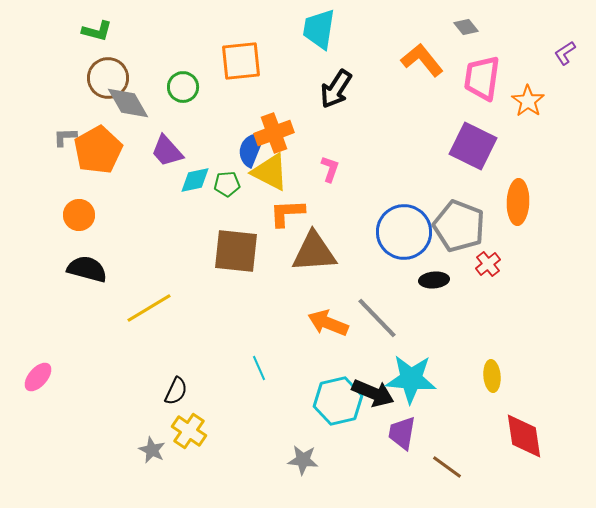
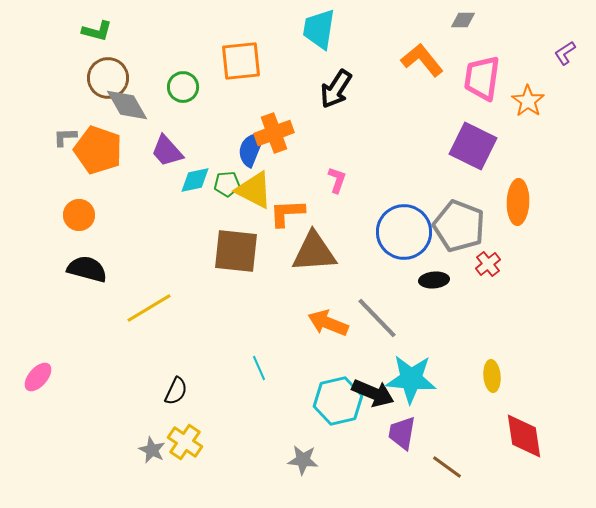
gray diamond at (466, 27): moved 3 px left, 7 px up; rotated 50 degrees counterclockwise
gray diamond at (128, 103): moved 1 px left, 2 px down
orange pentagon at (98, 150): rotated 24 degrees counterclockwise
pink L-shape at (330, 169): moved 7 px right, 11 px down
yellow triangle at (270, 172): moved 16 px left, 18 px down
yellow cross at (189, 431): moved 4 px left, 11 px down
